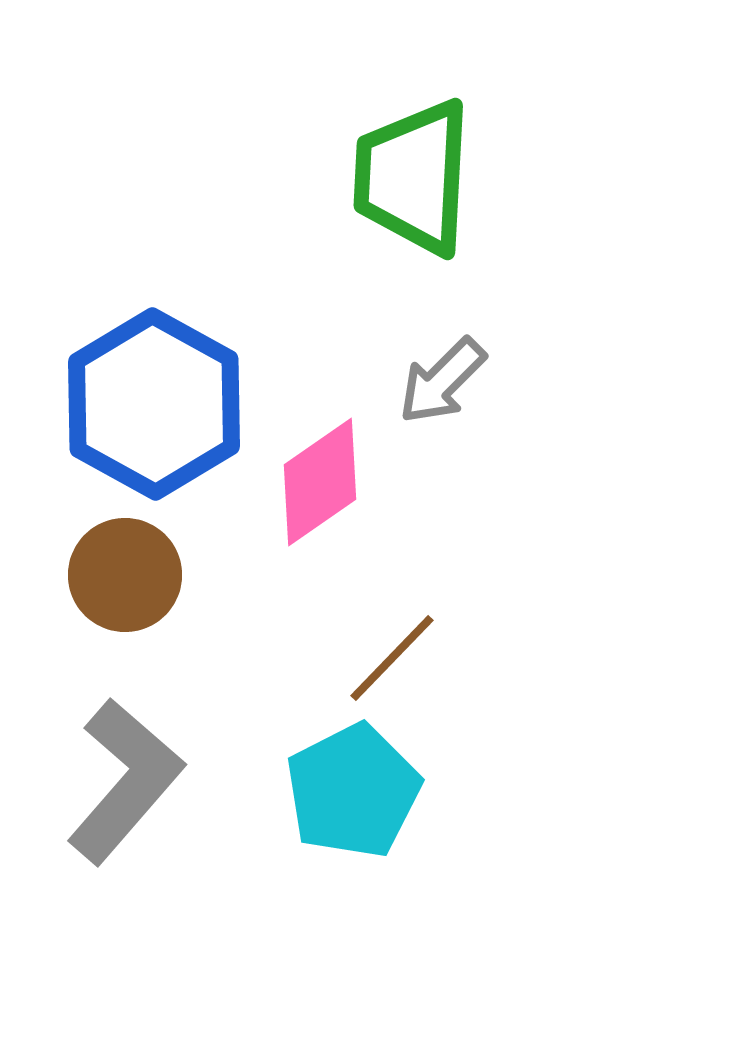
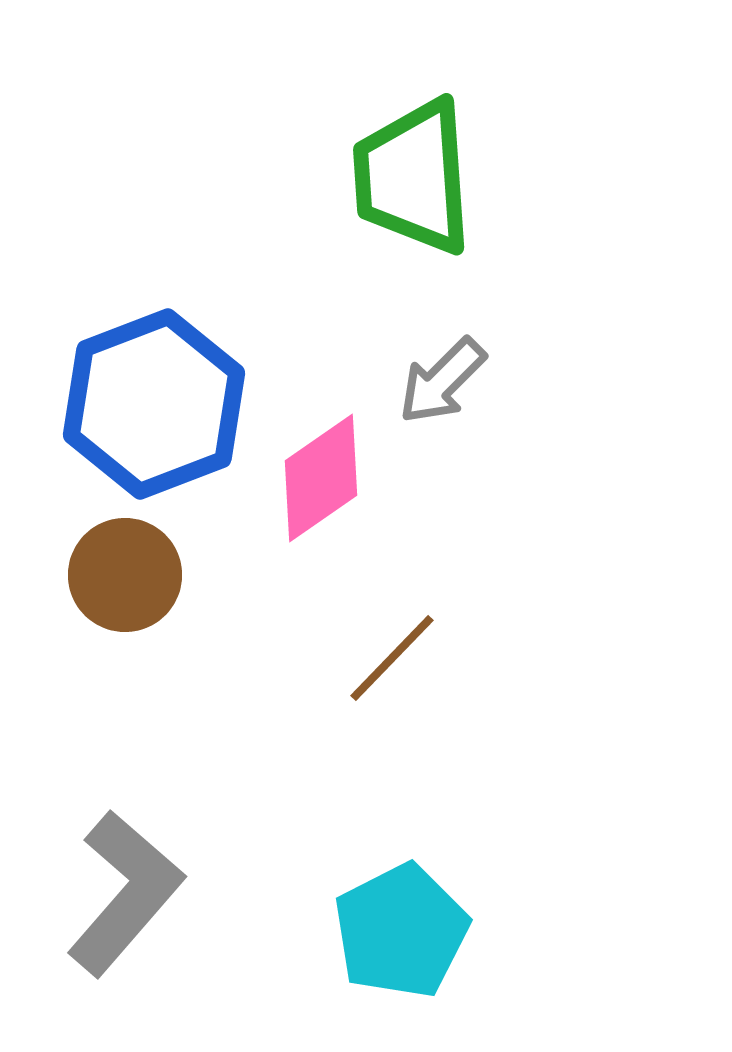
green trapezoid: rotated 7 degrees counterclockwise
blue hexagon: rotated 10 degrees clockwise
pink diamond: moved 1 px right, 4 px up
gray L-shape: moved 112 px down
cyan pentagon: moved 48 px right, 140 px down
